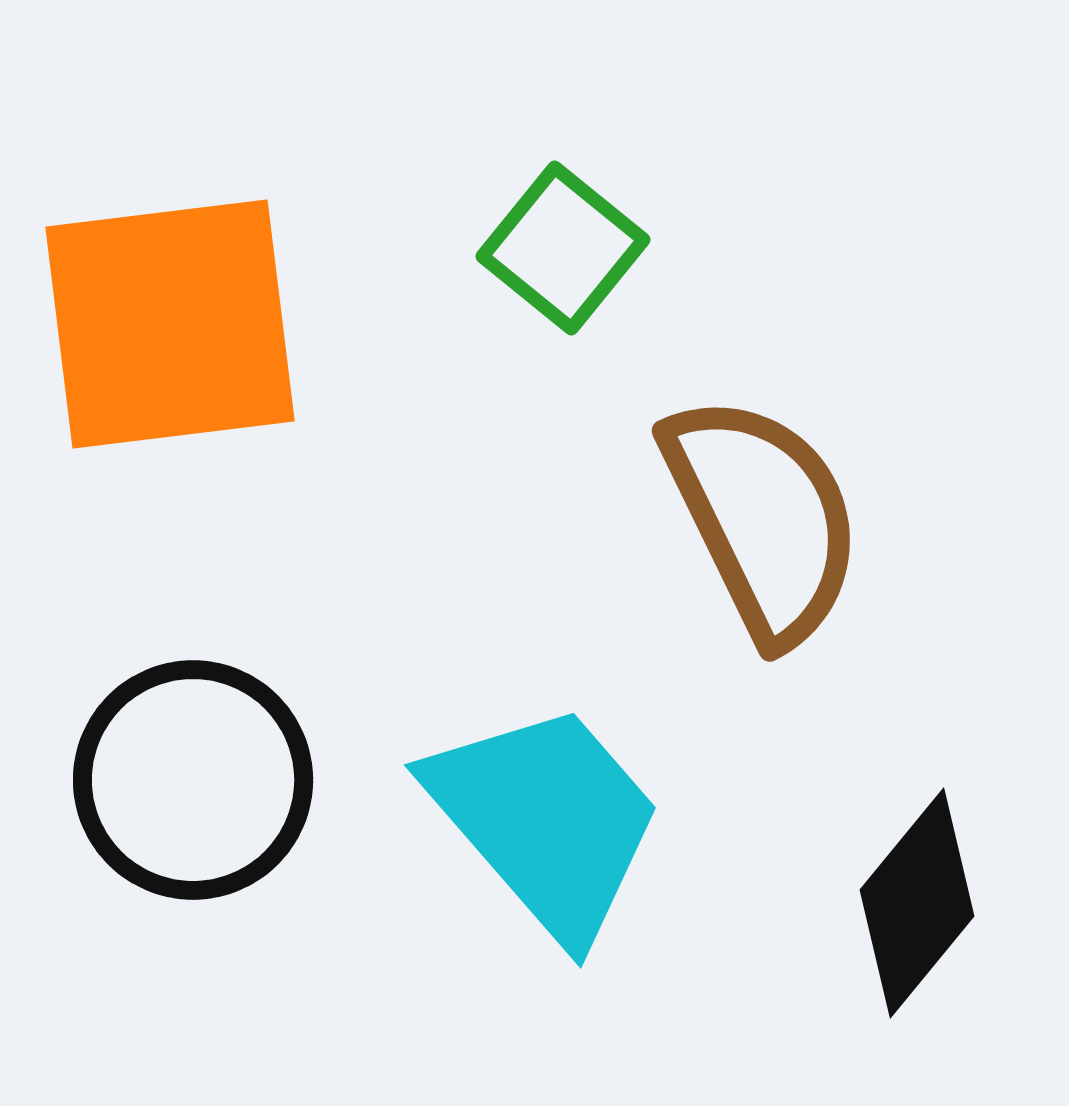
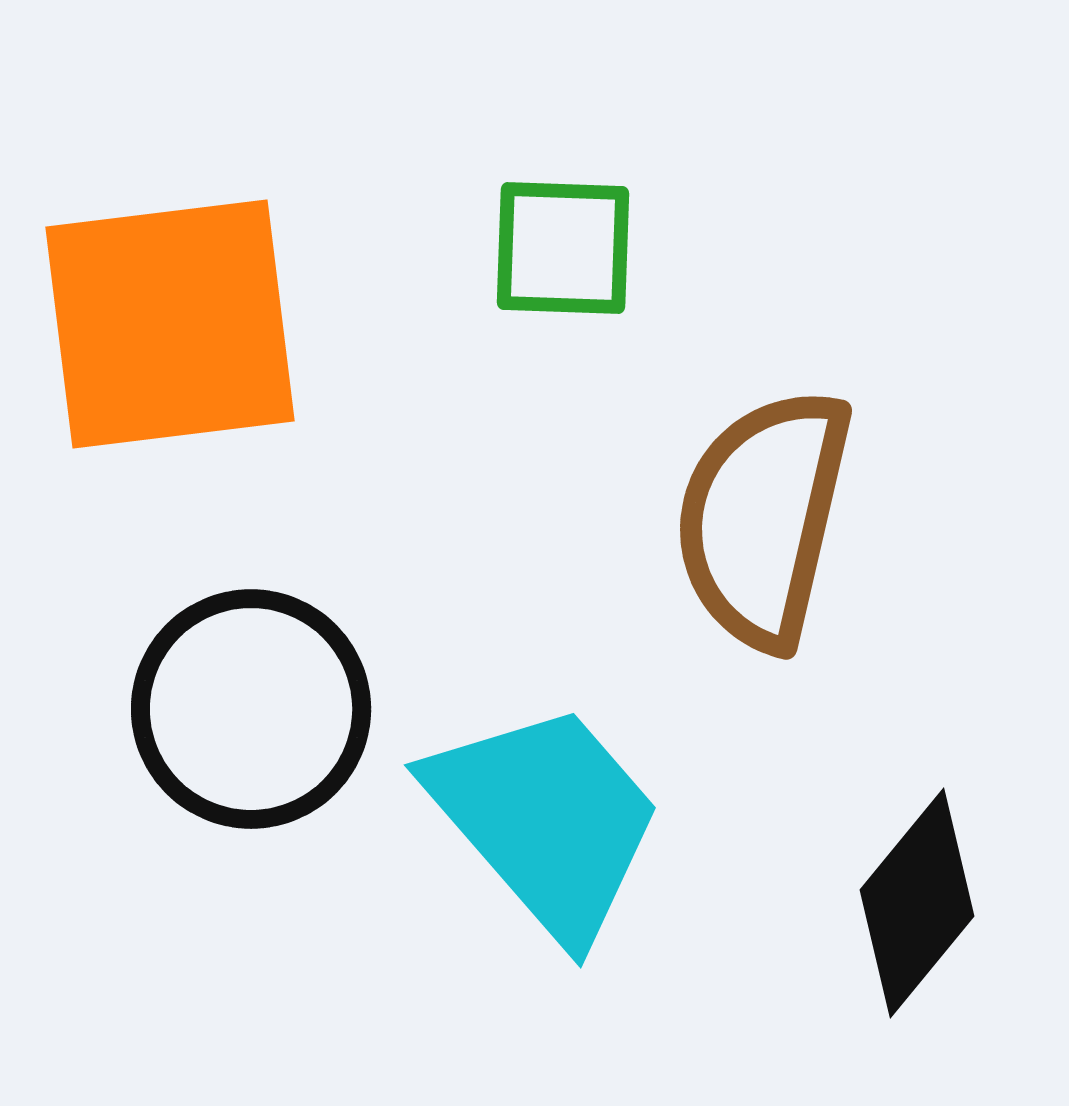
green square: rotated 37 degrees counterclockwise
brown semicircle: rotated 141 degrees counterclockwise
black circle: moved 58 px right, 71 px up
